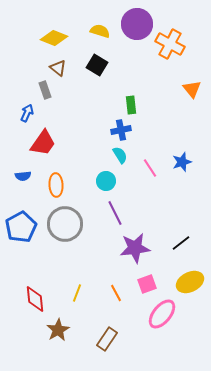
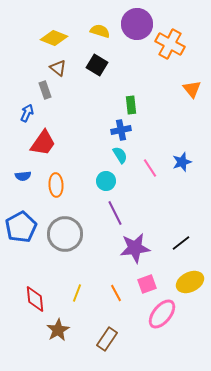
gray circle: moved 10 px down
